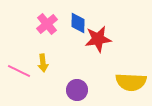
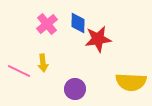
purple circle: moved 2 px left, 1 px up
